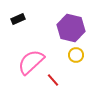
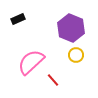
purple hexagon: rotated 8 degrees clockwise
